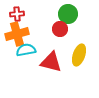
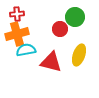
green circle: moved 7 px right, 3 px down
